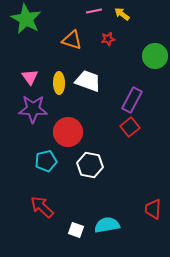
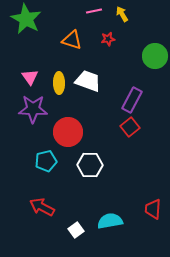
yellow arrow: rotated 21 degrees clockwise
white hexagon: rotated 10 degrees counterclockwise
red arrow: rotated 15 degrees counterclockwise
cyan semicircle: moved 3 px right, 4 px up
white square: rotated 35 degrees clockwise
